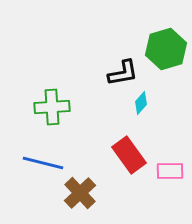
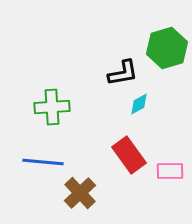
green hexagon: moved 1 px right, 1 px up
cyan diamond: moved 2 px left, 1 px down; rotated 20 degrees clockwise
blue line: moved 1 px up; rotated 9 degrees counterclockwise
